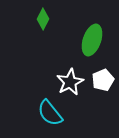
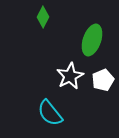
green diamond: moved 2 px up
white star: moved 6 px up
